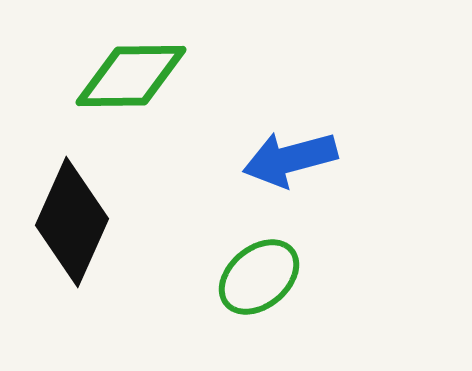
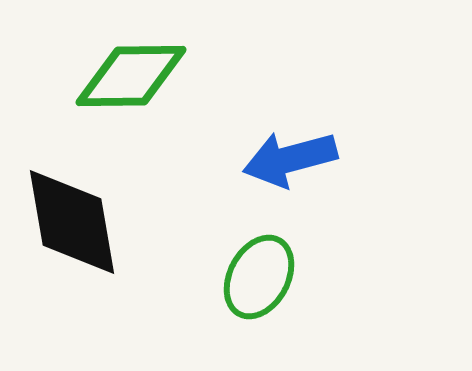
black diamond: rotated 34 degrees counterclockwise
green ellipse: rotated 22 degrees counterclockwise
